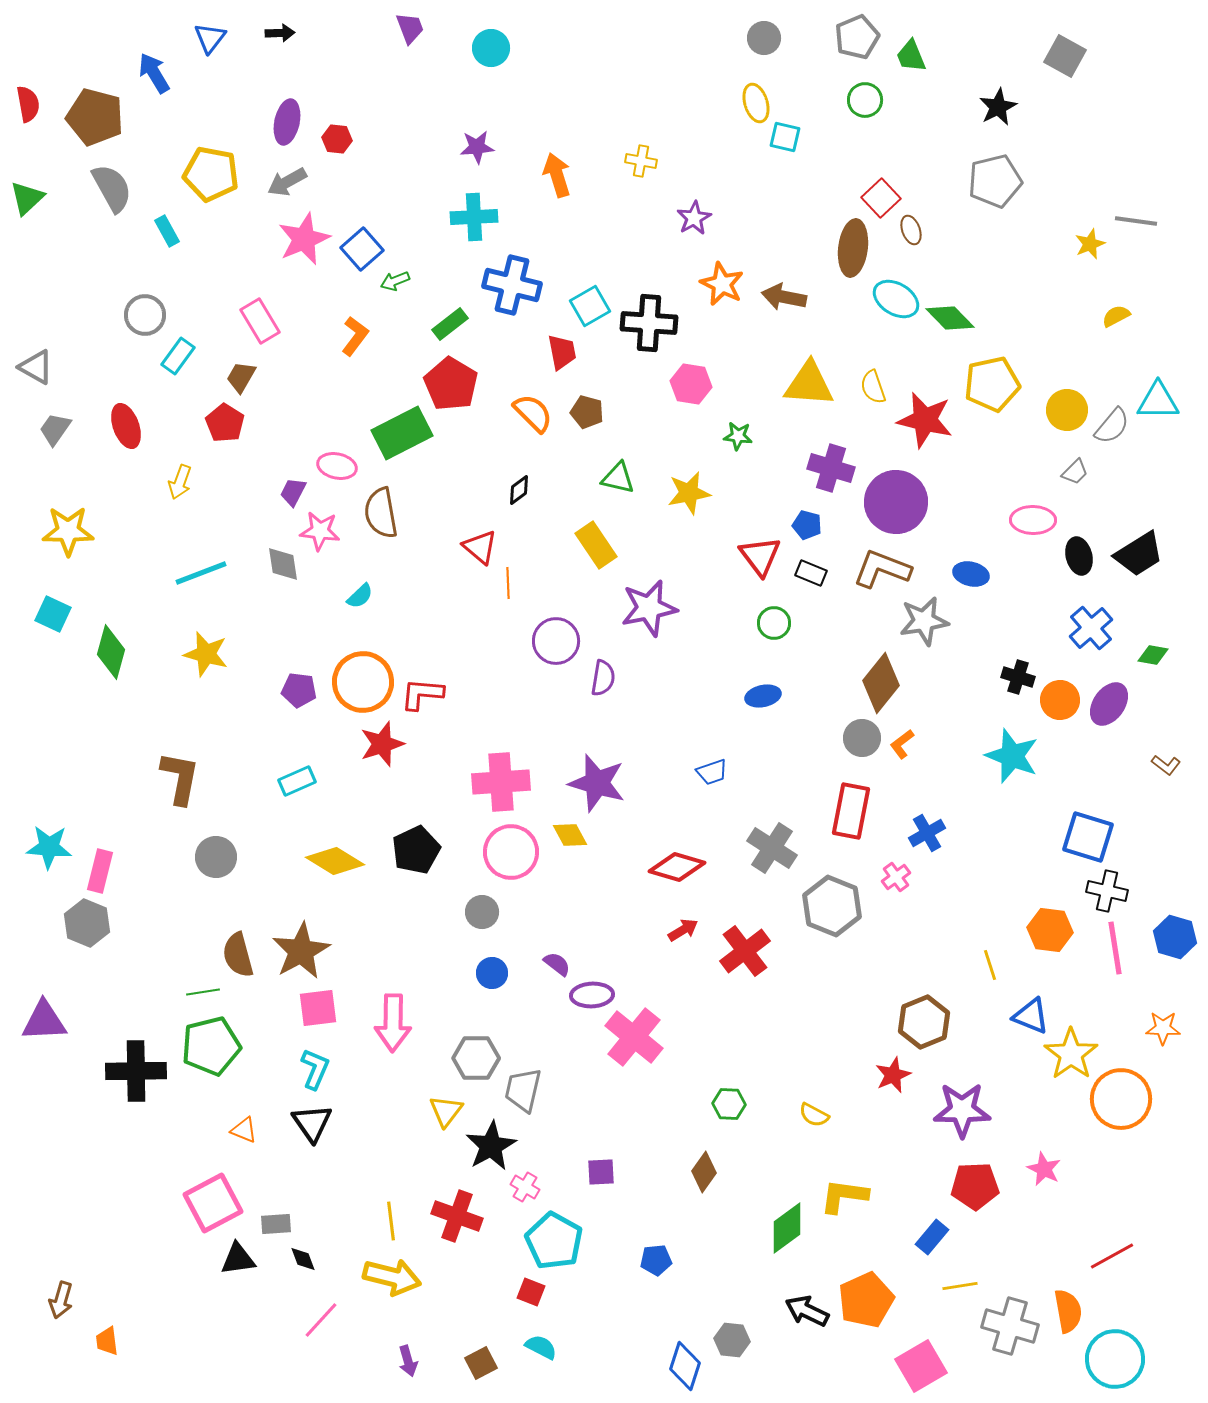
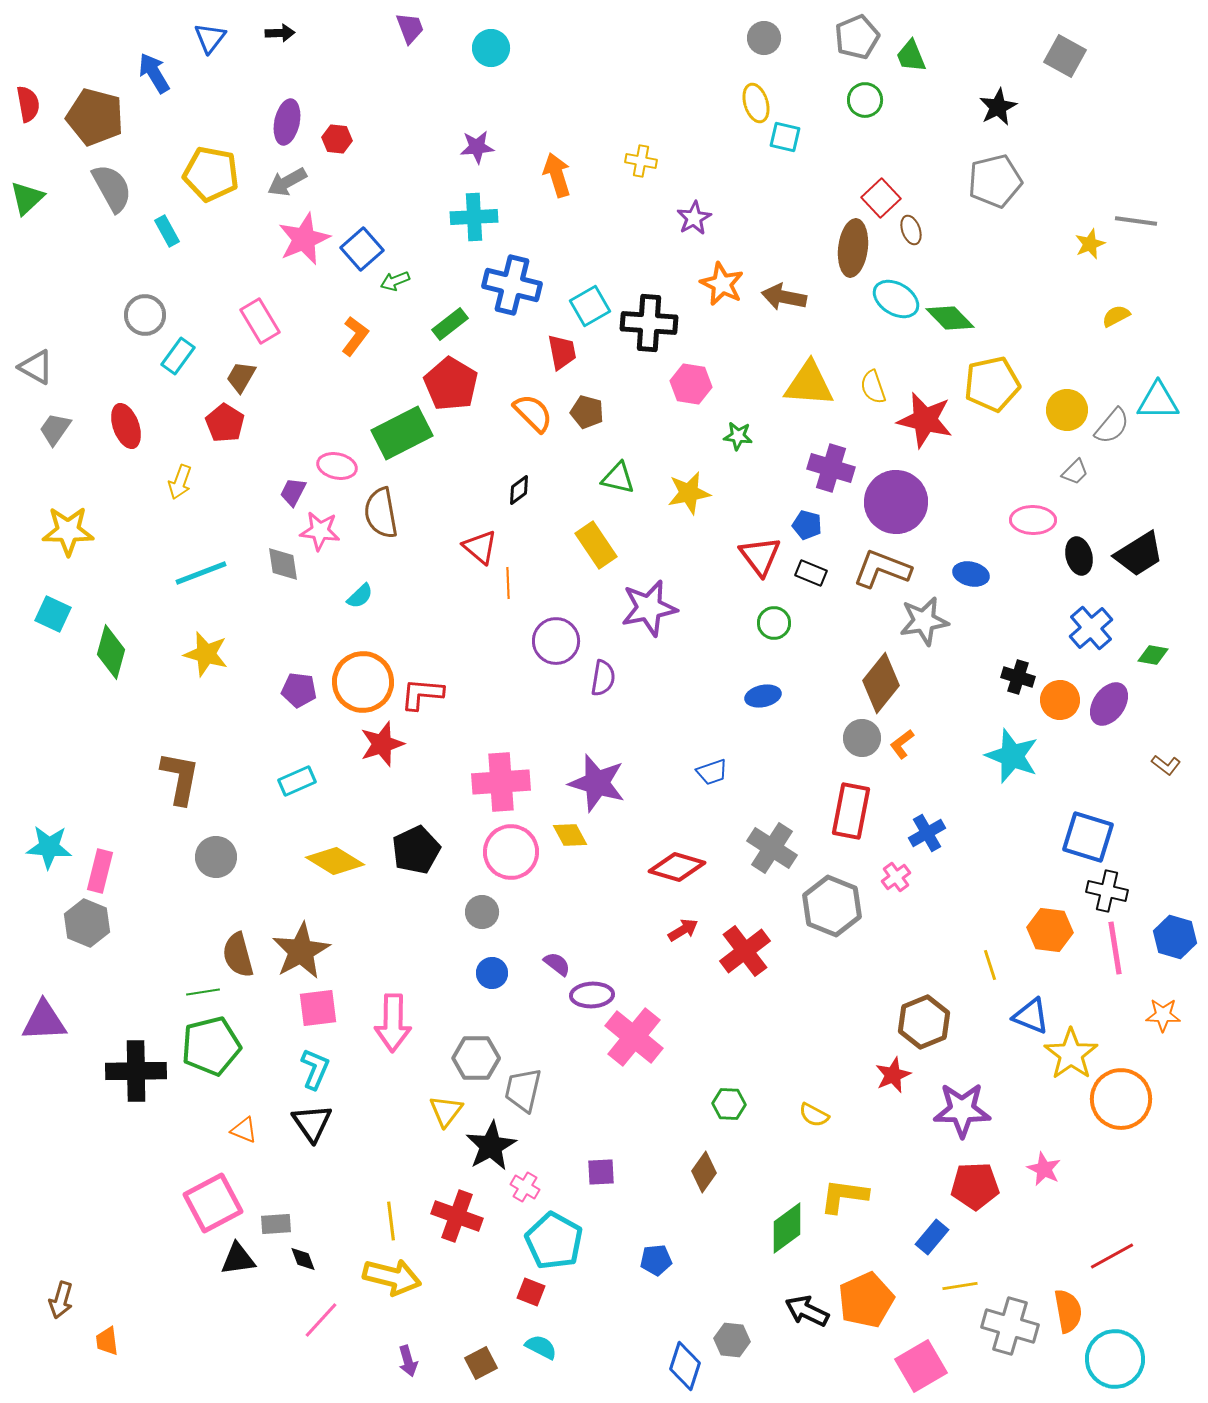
orange star at (1163, 1028): moved 13 px up
